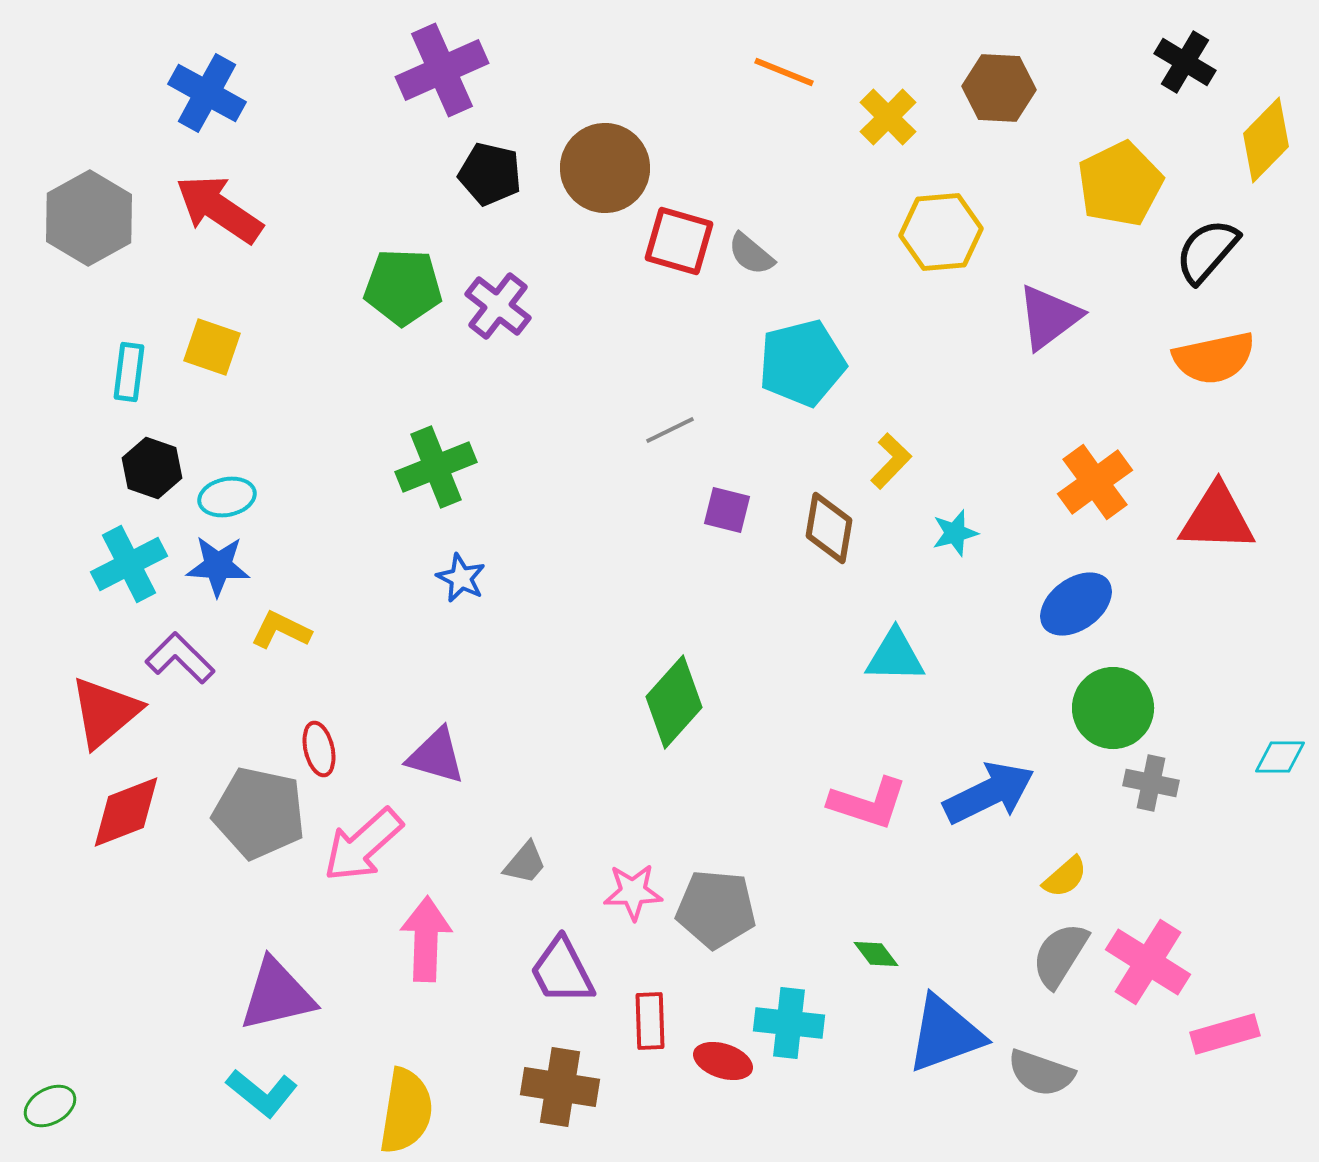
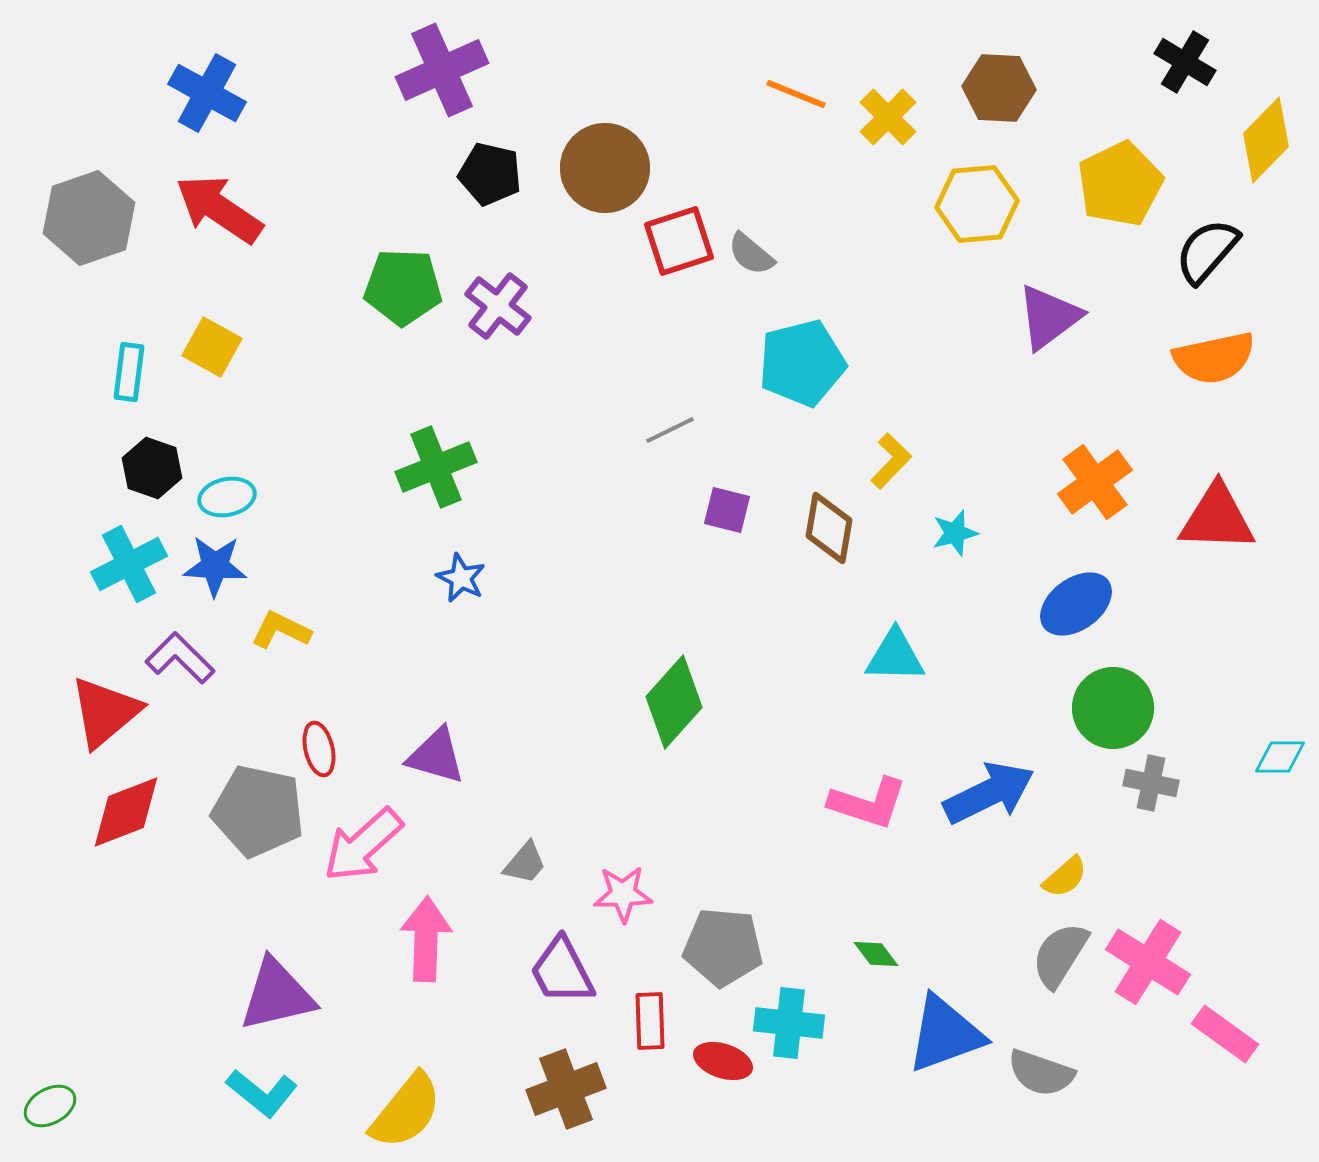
orange line at (784, 72): moved 12 px right, 22 px down
gray hexagon at (89, 218): rotated 10 degrees clockwise
yellow hexagon at (941, 232): moved 36 px right, 28 px up
red square at (679, 241): rotated 34 degrees counterclockwise
yellow square at (212, 347): rotated 10 degrees clockwise
blue star at (218, 566): moved 3 px left
gray pentagon at (259, 813): moved 1 px left, 2 px up
pink star at (633, 892): moved 10 px left, 2 px down
gray pentagon at (716, 909): moved 7 px right, 38 px down
pink rectangle at (1225, 1034): rotated 52 degrees clockwise
brown cross at (560, 1087): moved 6 px right, 2 px down; rotated 30 degrees counterclockwise
yellow semicircle at (406, 1111): rotated 30 degrees clockwise
